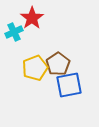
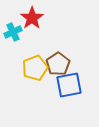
cyan cross: moved 1 px left
